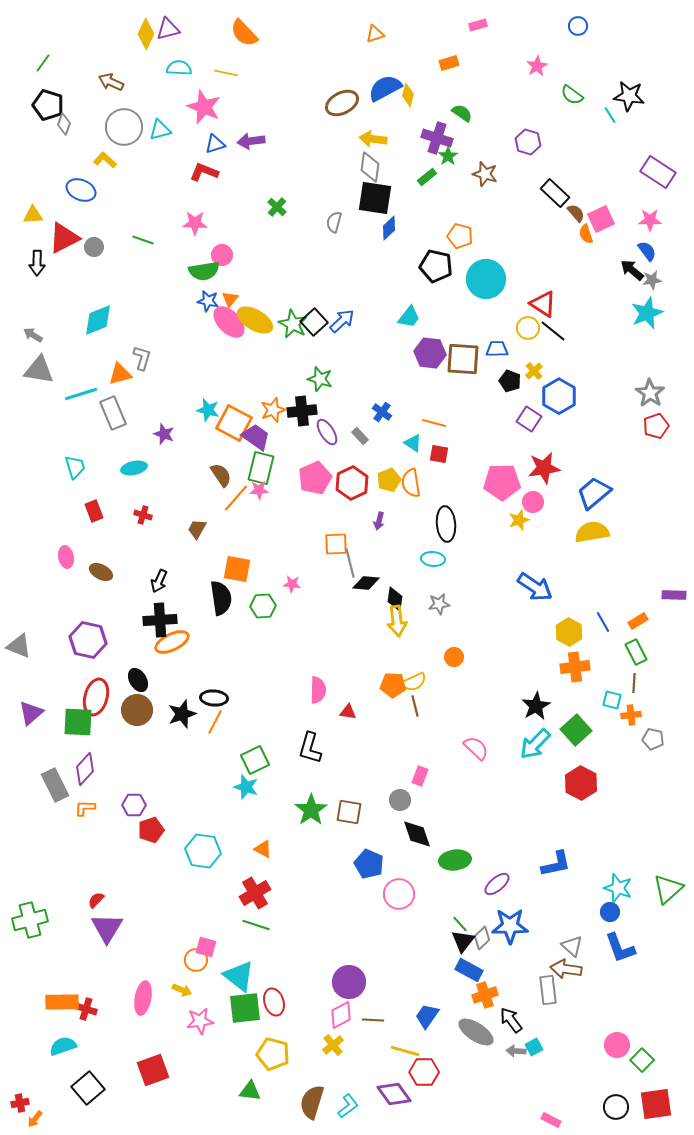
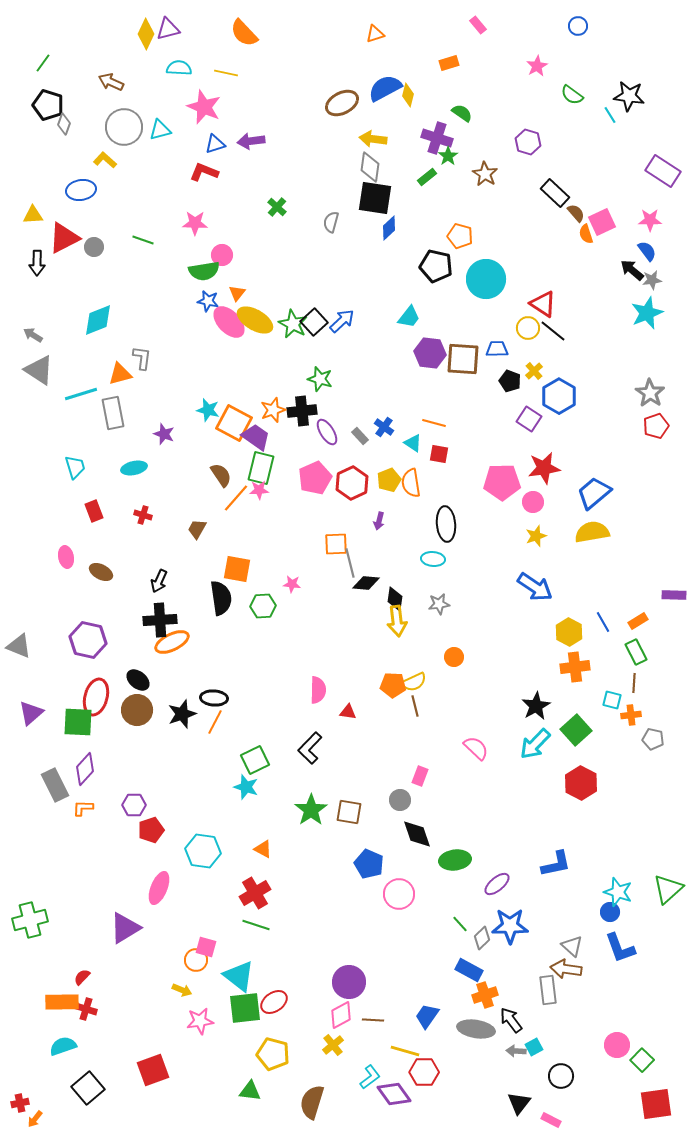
pink rectangle at (478, 25): rotated 66 degrees clockwise
purple rectangle at (658, 172): moved 5 px right, 1 px up
brown star at (485, 174): rotated 15 degrees clockwise
blue ellipse at (81, 190): rotated 32 degrees counterclockwise
pink square at (601, 219): moved 1 px right, 3 px down
gray semicircle at (334, 222): moved 3 px left
orange triangle at (230, 299): moved 7 px right, 6 px up
gray L-shape at (142, 358): rotated 10 degrees counterclockwise
gray triangle at (39, 370): rotated 24 degrees clockwise
blue cross at (382, 412): moved 2 px right, 15 px down
gray rectangle at (113, 413): rotated 12 degrees clockwise
yellow star at (519, 520): moved 17 px right, 16 px down
black ellipse at (138, 680): rotated 20 degrees counterclockwise
black L-shape at (310, 748): rotated 28 degrees clockwise
orange L-shape at (85, 808): moved 2 px left
cyan star at (618, 888): moved 4 px down
red semicircle at (96, 900): moved 14 px left, 77 px down
purple triangle at (107, 928): moved 18 px right; rotated 28 degrees clockwise
black triangle at (463, 941): moved 56 px right, 162 px down
pink ellipse at (143, 998): moved 16 px right, 110 px up; rotated 12 degrees clockwise
red ellipse at (274, 1002): rotated 72 degrees clockwise
gray ellipse at (476, 1032): moved 3 px up; rotated 24 degrees counterclockwise
cyan L-shape at (348, 1106): moved 22 px right, 29 px up
black circle at (616, 1107): moved 55 px left, 31 px up
